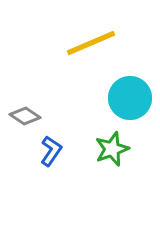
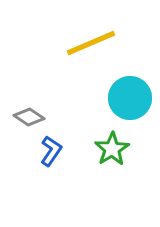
gray diamond: moved 4 px right, 1 px down
green star: rotated 12 degrees counterclockwise
